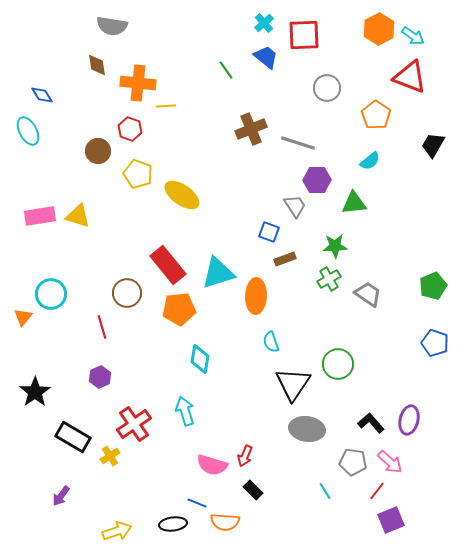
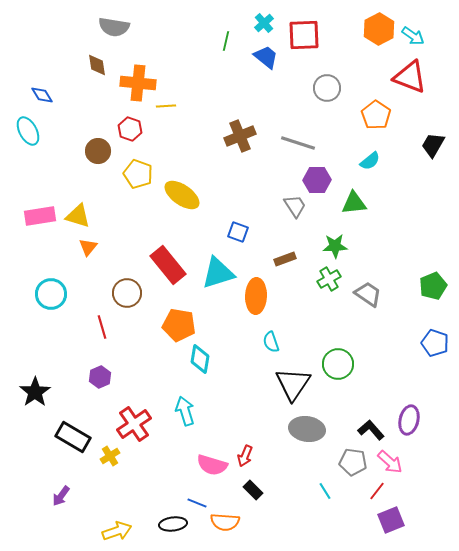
gray semicircle at (112, 26): moved 2 px right, 1 px down
green line at (226, 70): moved 29 px up; rotated 48 degrees clockwise
brown cross at (251, 129): moved 11 px left, 7 px down
blue square at (269, 232): moved 31 px left
orange pentagon at (179, 309): moved 16 px down; rotated 16 degrees clockwise
orange triangle at (23, 317): moved 65 px right, 70 px up
black L-shape at (371, 423): moved 7 px down
